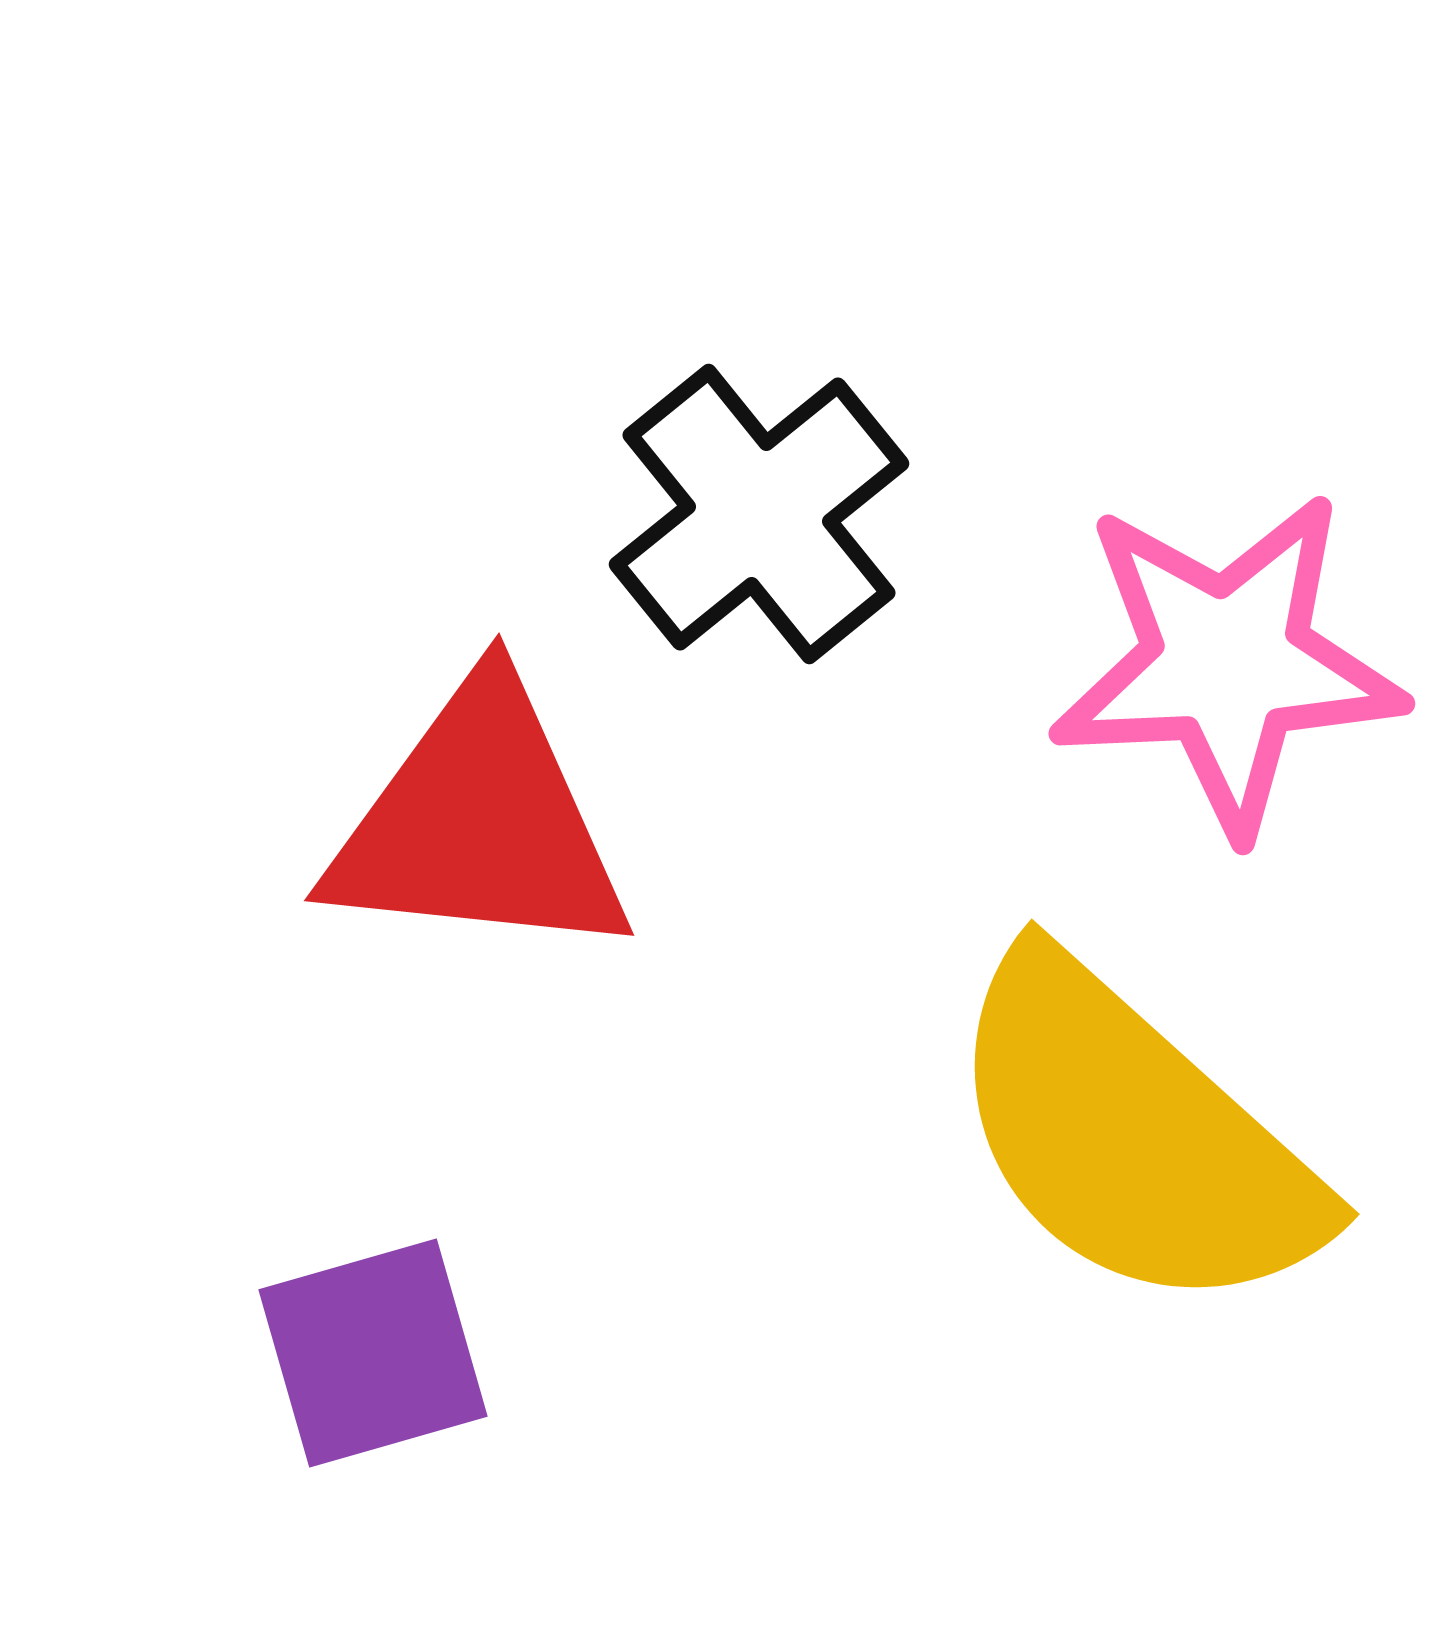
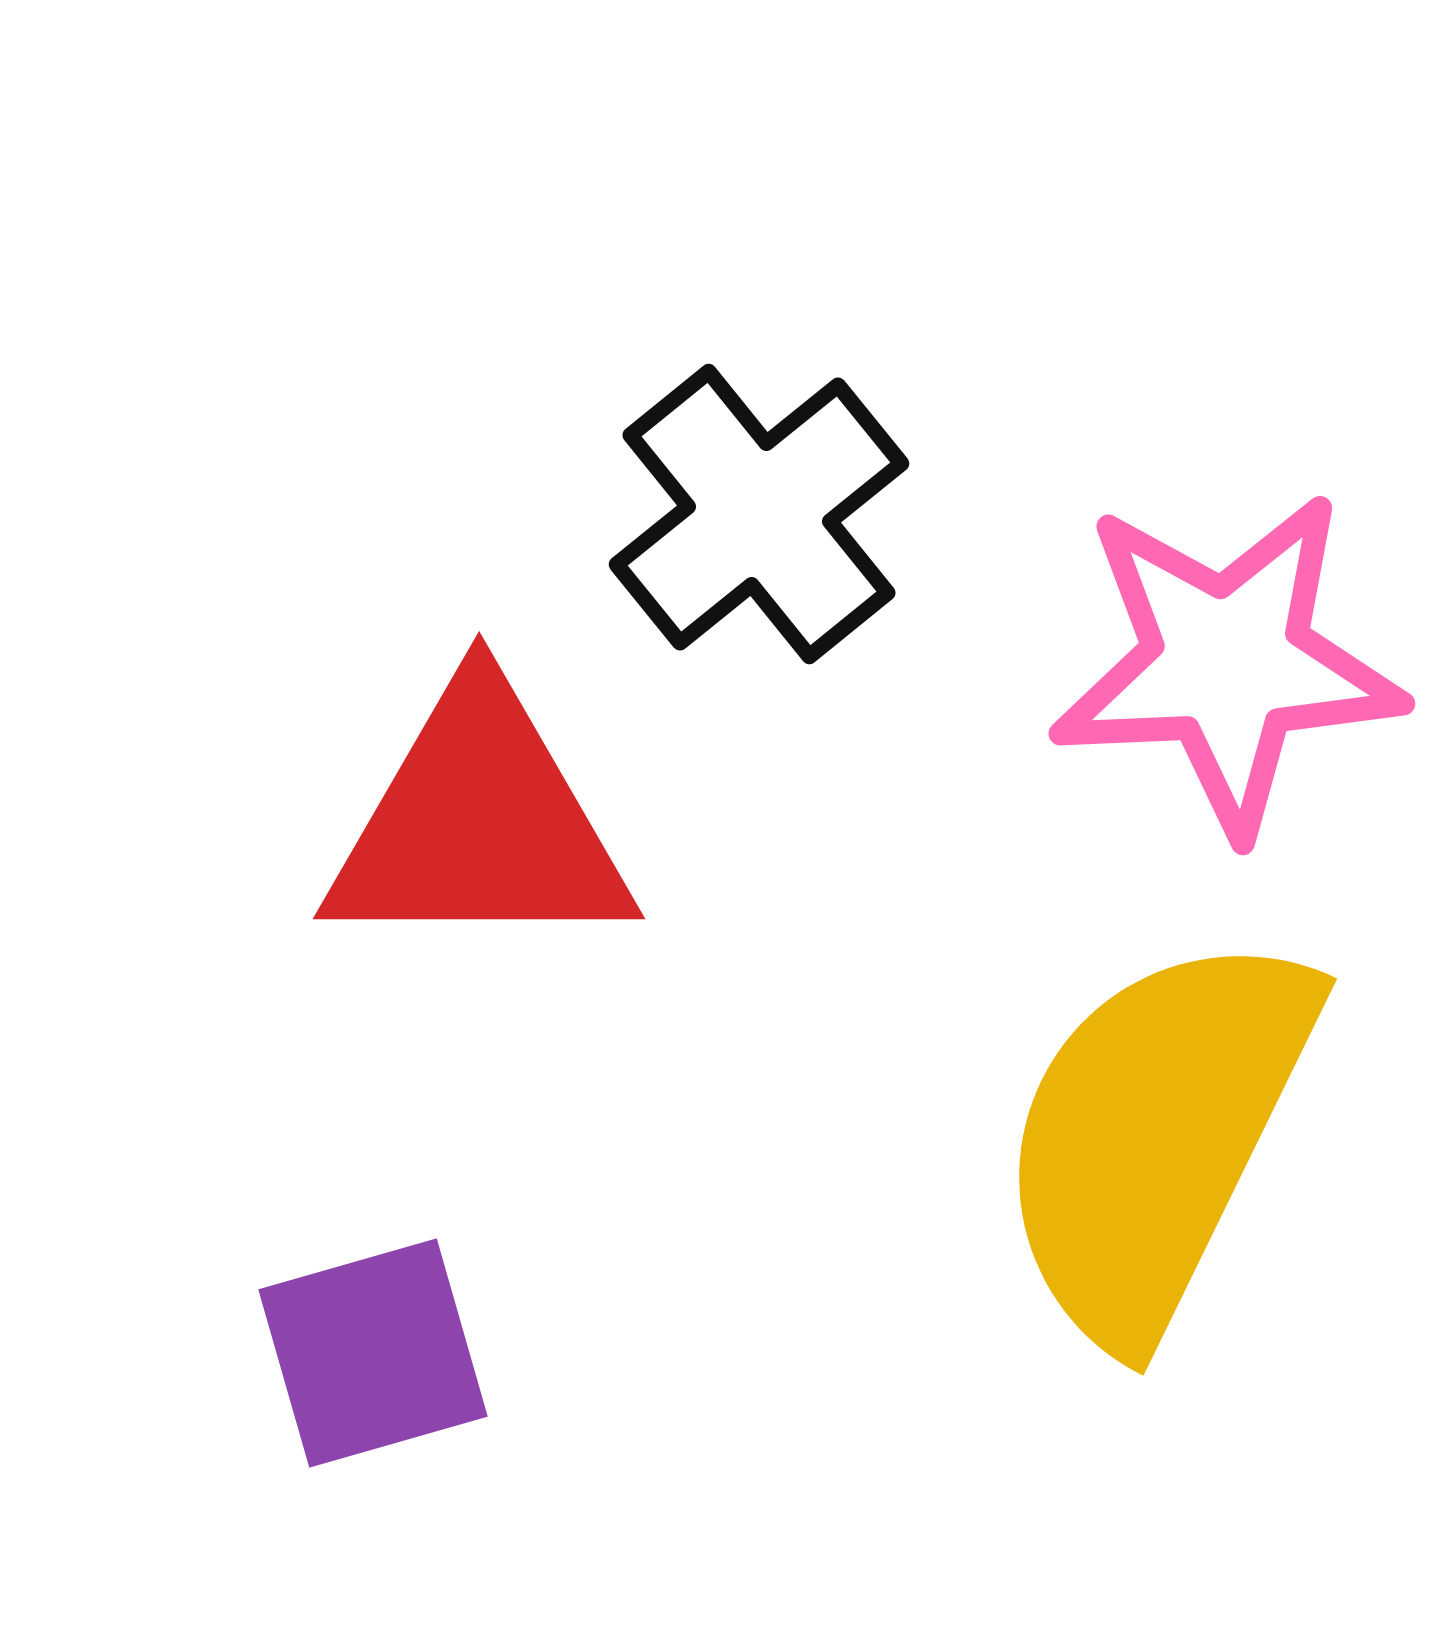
red triangle: rotated 6 degrees counterclockwise
yellow semicircle: moved 23 px right; rotated 74 degrees clockwise
